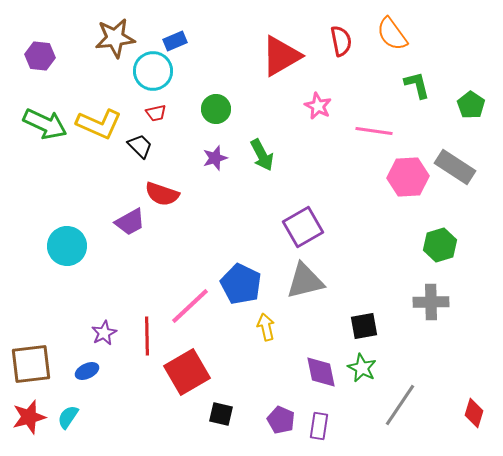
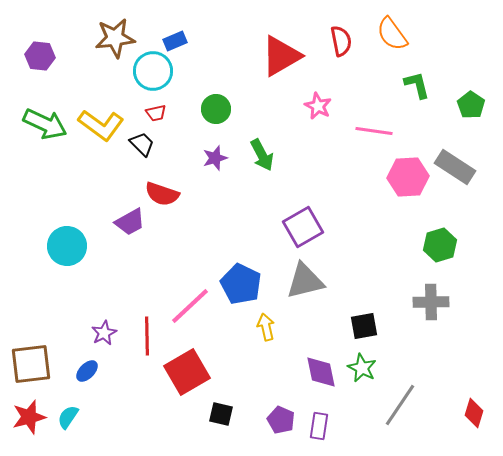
yellow L-shape at (99, 124): moved 2 px right, 1 px down; rotated 12 degrees clockwise
black trapezoid at (140, 146): moved 2 px right, 2 px up
blue ellipse at (87, 371): rotated 20 degrees counterclockwise
